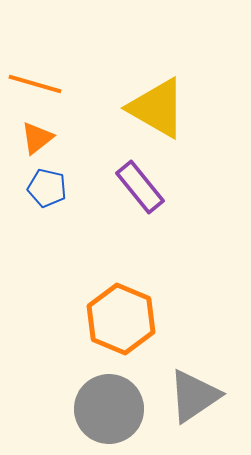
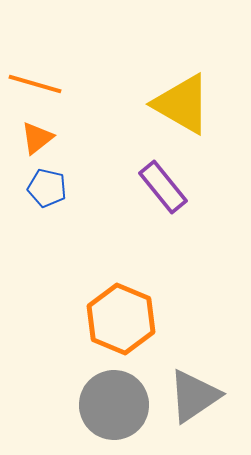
yellow triangle: moved 25 px right, 4 px up
purple rectangle: moved 23 px right
gray circle: moved 5 px right, 4 px up
